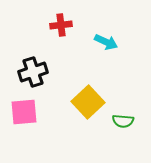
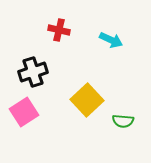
red cross: moved 2 px left, 5 px down; rotated 20 degrees clockwise
cyan arrow: moved 5 px right, 2 px up
yellow square: moved 1 px left, 2 px up
pink square: rotated 28 degrees counterclockwise
